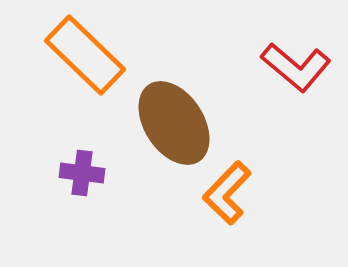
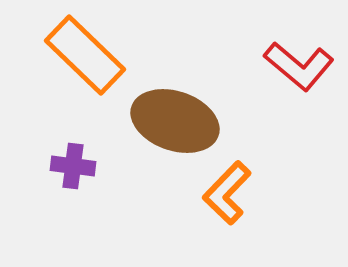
red L-shape: moved 3 px right, 1 px up
brown ellipse: moved 1 px right, 2 px up; rotated 38 degrees counterclockwise
purple cross: moved 9 px left, 7 px up
